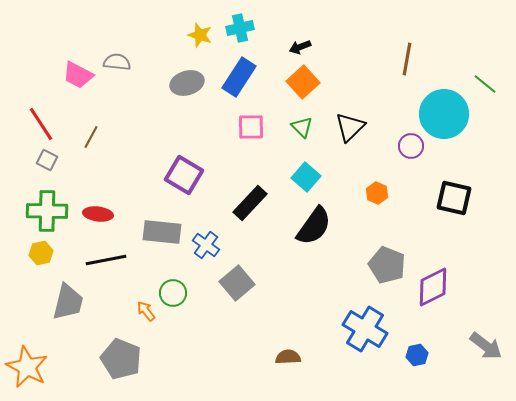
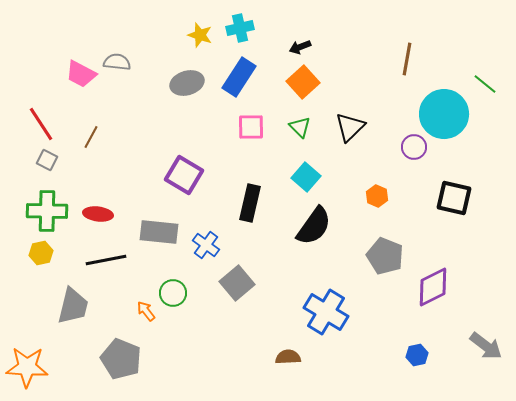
pink trapezoid at (78, 75): moved 3 px right, 1 px up
green triangle at (302, 127): moved 2 px left
purple circle at (411, 146): moved 3 px right, 1 px down
orange hexagon at (377, 193): moved 3 px down
black rectangle at (250, 203): rotated 30 degrees counterclockwise
gray rectangle at (162, 232): moved 3 px left
gray pentagon at (387, 265): moved 2 px left, 9 px up
gray trapezoid at (68, 302): moved 5 px right, 4 px down
blue cross at (365, 329): moved 39 px left, 17 px up
orange star at (27, 367): rotated 24 degrees counterclockwise
